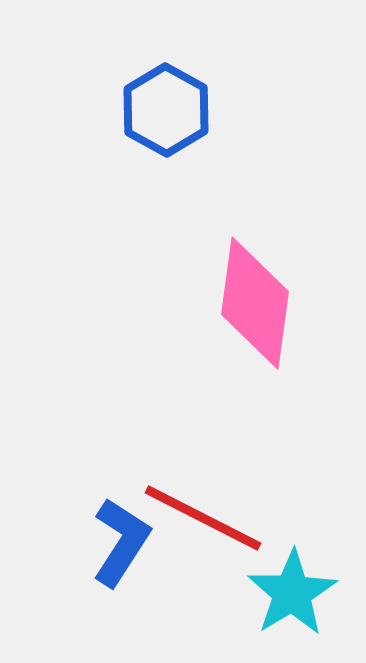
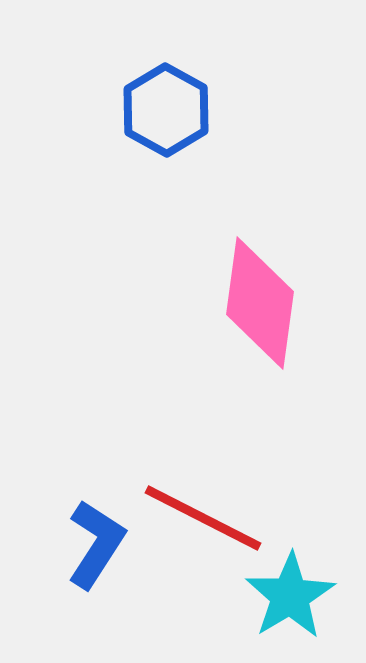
pink diamond: moved 5 px right
blue L-shape: moved 25 px left, 2 px down
cyan star: moved 2 px left, 3 px down
